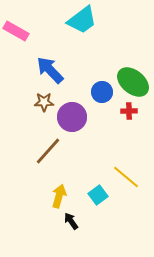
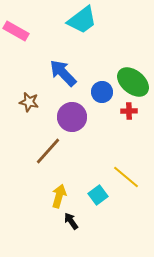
blue arrow: moved 13 px right, 3 px down
brown star: moved 15 px left; rotated 12 degrees clockwise
